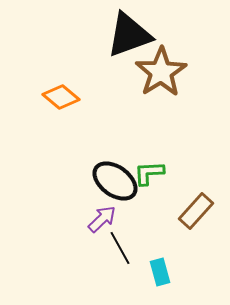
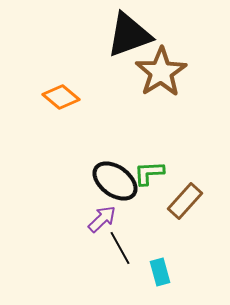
brown rectangle: moved 11 px left, 10 px up
